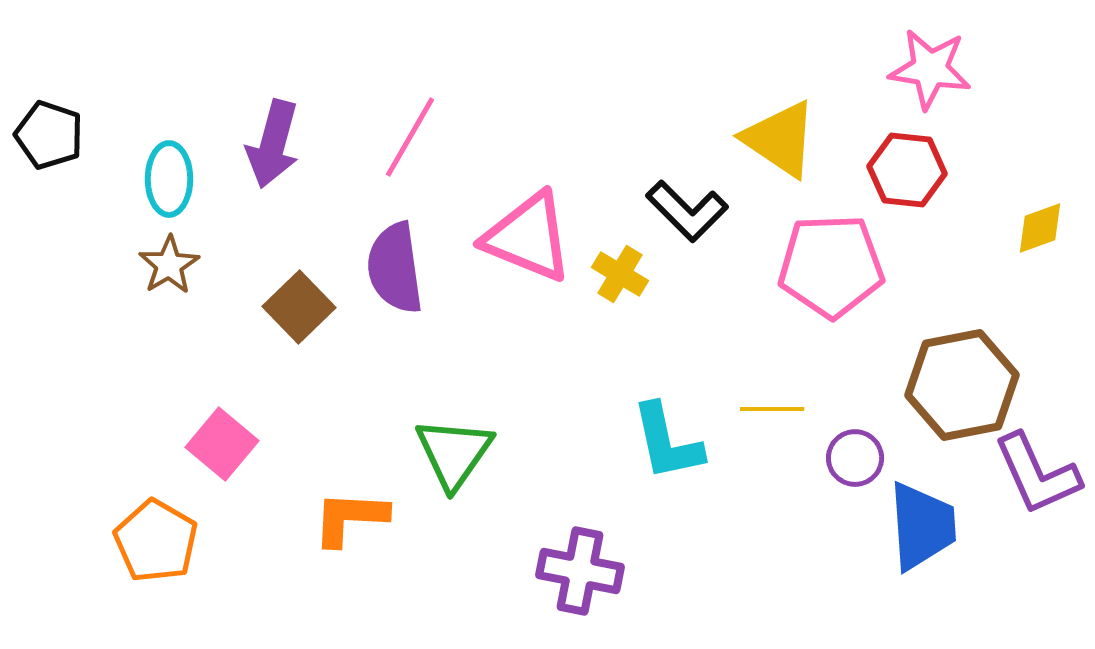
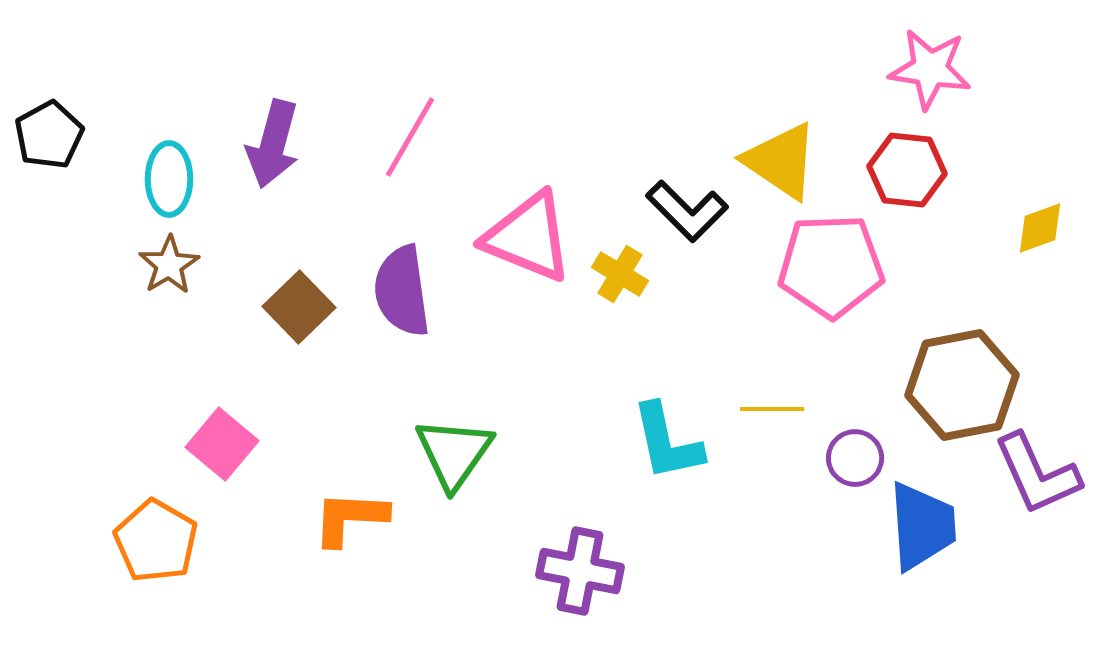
black pentagon: rotated 24 degrees clockwise
yellow triangle: moved 1 px right, 22 px down
purple semicircle: moved 7 px right, 23 px down
